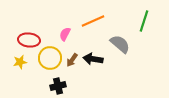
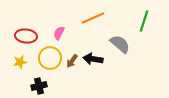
orange line: moved 3 px up
pink semicircle: moved 6 px left, 1 px up
red ellipse: moved 3 px left, 4 px up
brown arrow: moved 1 px down
black cross: moved 19 px left
